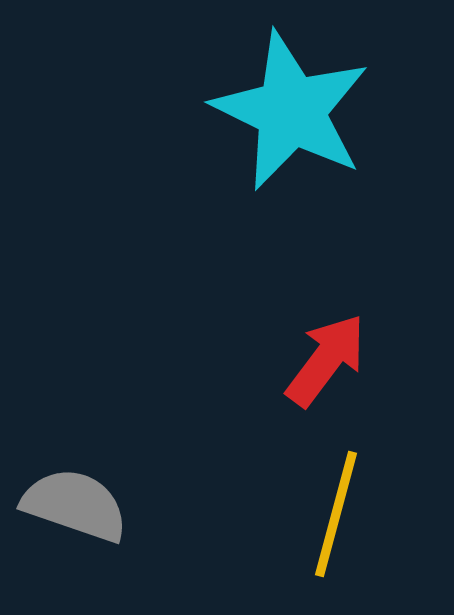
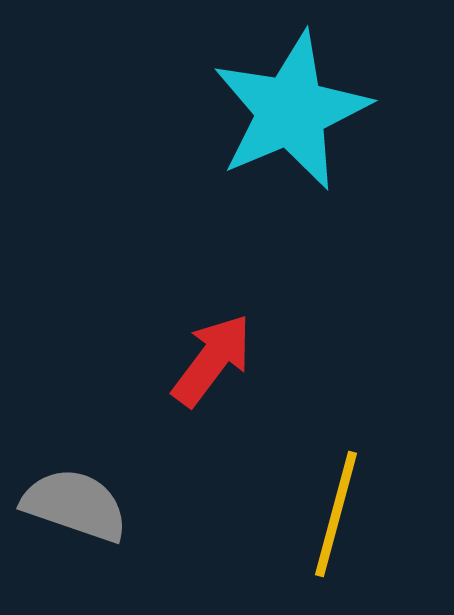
cyan star: rotated 23 degrees clockwise
red arrow: moved 114 px left
